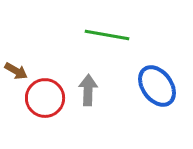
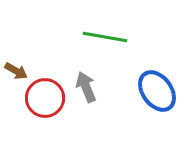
green line: moved 2 px left, 2 px down
blue ellipse: moved 5 px down
gray arrow: moved 2 px left, 3 px up; rotated 24 degrees counterclockwise
